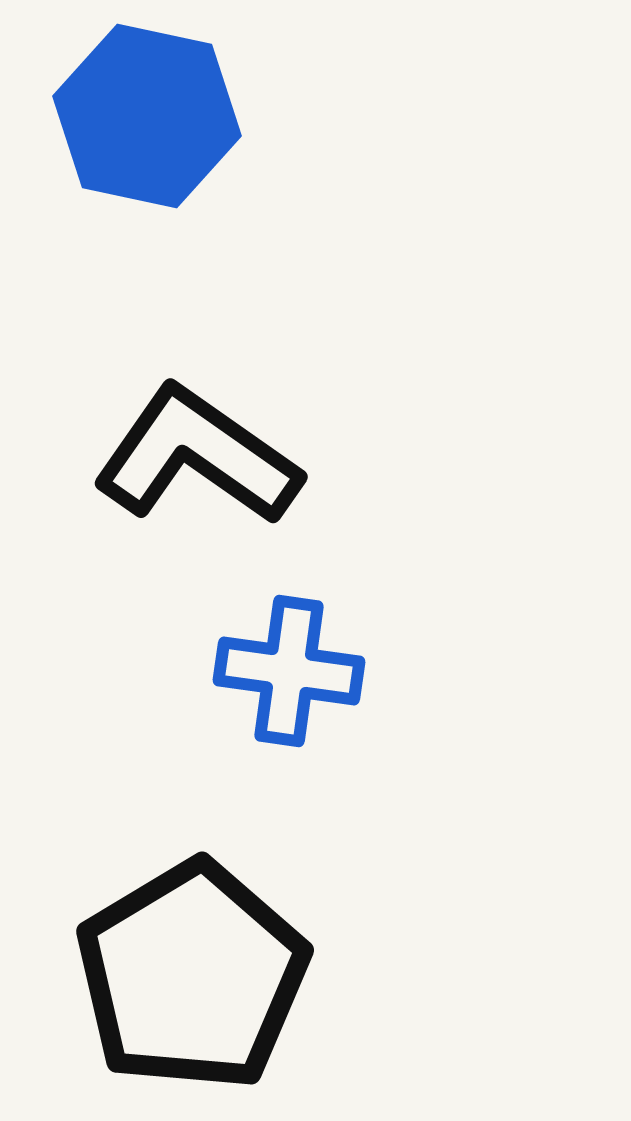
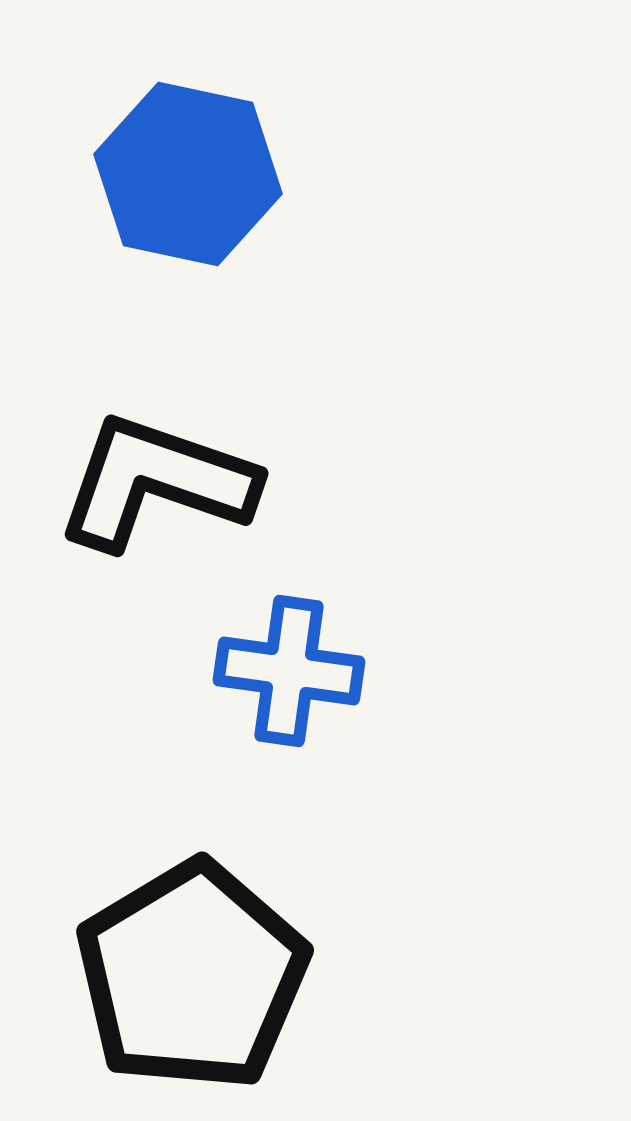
blue hexagon: moved 41 px right, 58 px down
black L-shape: moved 41 px left, 26 px down; rotated 16 degrees counterclockwise
